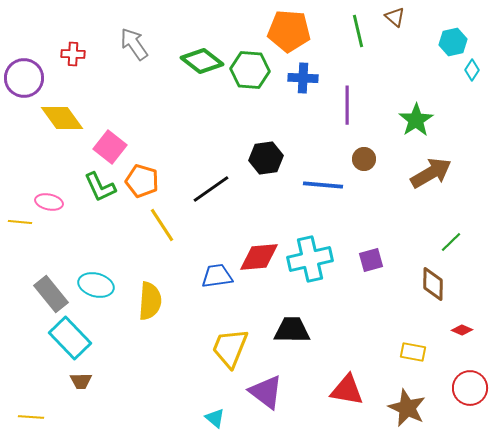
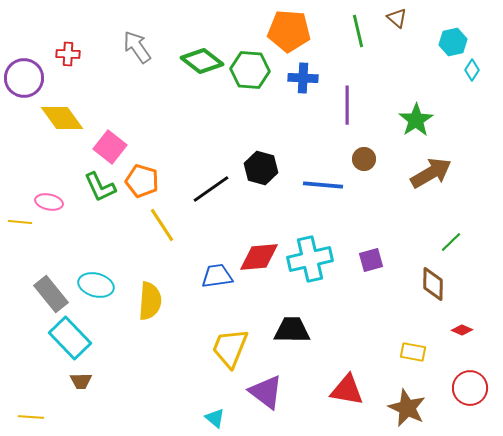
brown triangle at (395, 17): moved 2 px right, 1 px down
gray arrow at (134, 44): moved 3 px right, 3 px down
red cross at (73, 54): moved 5 px left
black hexagon at (266, 158): moved 5 px left, 10 px down; rotated 24 degrees clockwise
